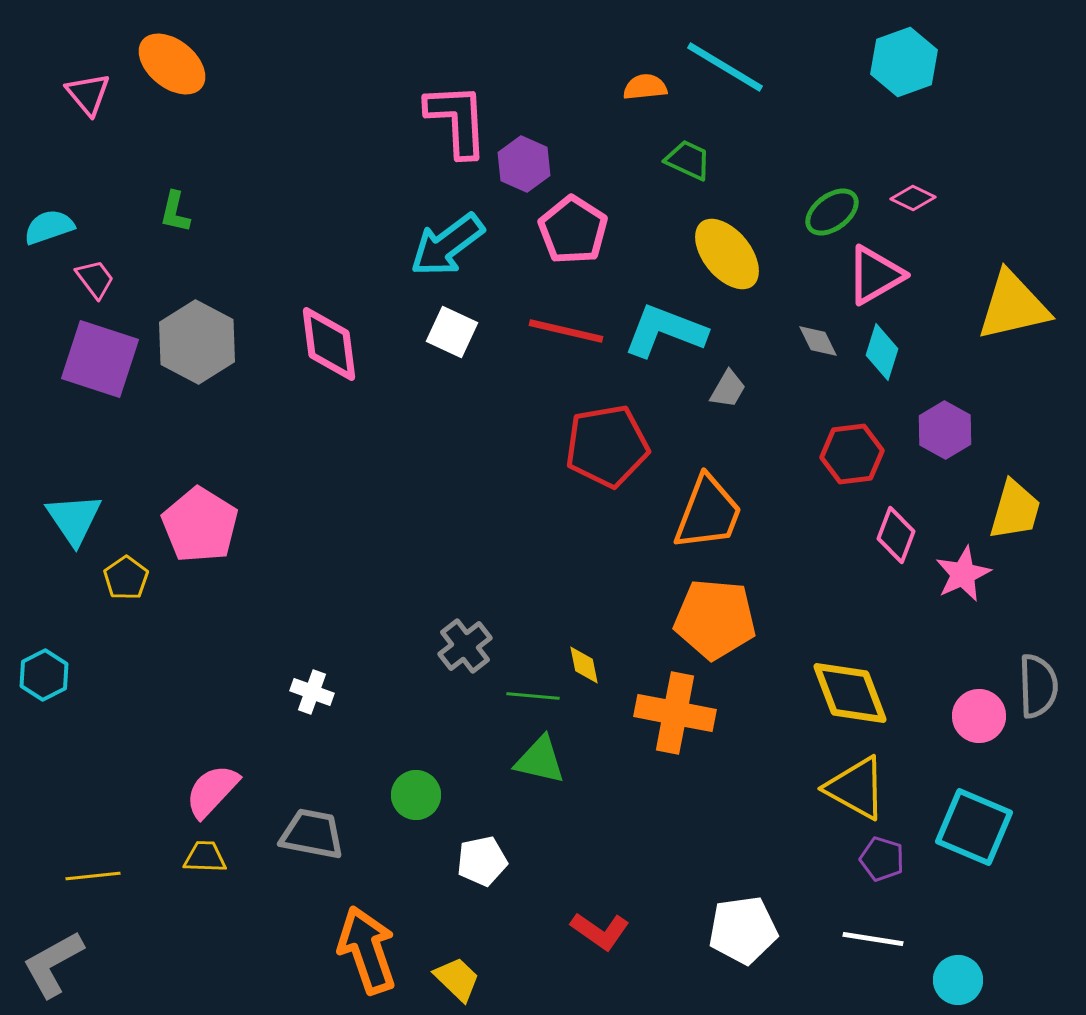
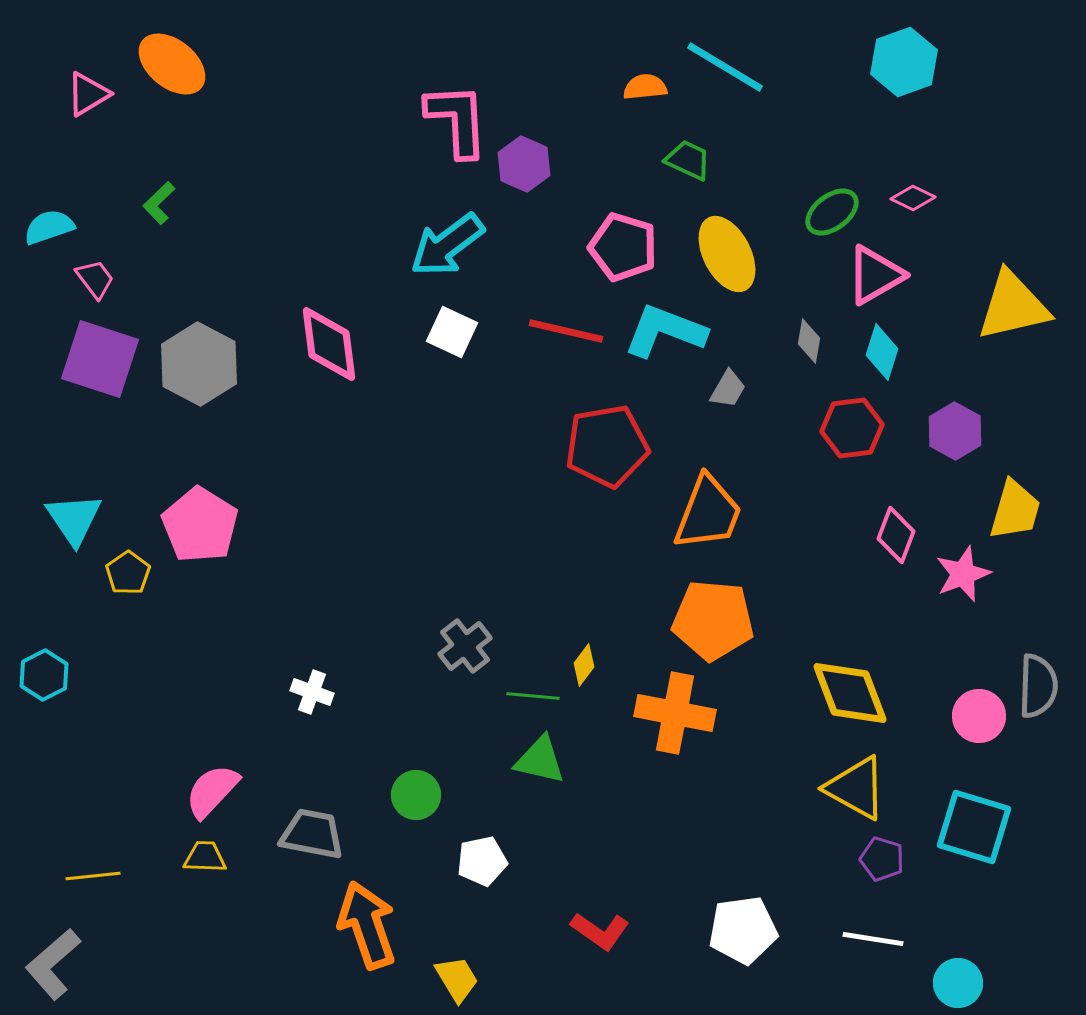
pink triangle at (88, 94): rotated 39 degrees clockwise
green L-shape at (175, 212): moved 16 px left, 9 px up; rotated 33 degrees clockwise
pink pentagon at (573, 230): moved 50 px right, 17 px down; rotated 16 degrees counterclockwise
yellow ellipse at (727, 254): rotated 12 degrees clockwise
gray diamond at (818, 341): moved 9 px left; rotated 36 degrees clockwise
gray hexagon at (197, 342): moved 2 px right, 22 px down
purple hexagon at (945, 430): moved 10 px right, 1 px down
red hexagon at (852, 454): moved 26 px up
pink star at (963, 574): rotated 4 degrees clockwise
yellow pentagon at (126, 578): moved 2 px right, 5 px up
orange pentagon at (715, 619): moved 2 px left, 1 px down
yellow diamond at (584, 665): rotated 48 degrees clockwise
gray semicircle at (1038, 686): rotated 4 degrees clockwise
cyan square at (974, 827): rotated 6 degrees counterclockwise
orange arrow at (367, 950): moved 25 px up
gray L-shape at (53, 964): rotated 12 degrees counterclockwise
yellow trapezoid at (457, 979): rotated 15 degrees clockwise
cyan circle at (958, 980): moved 3 px down
